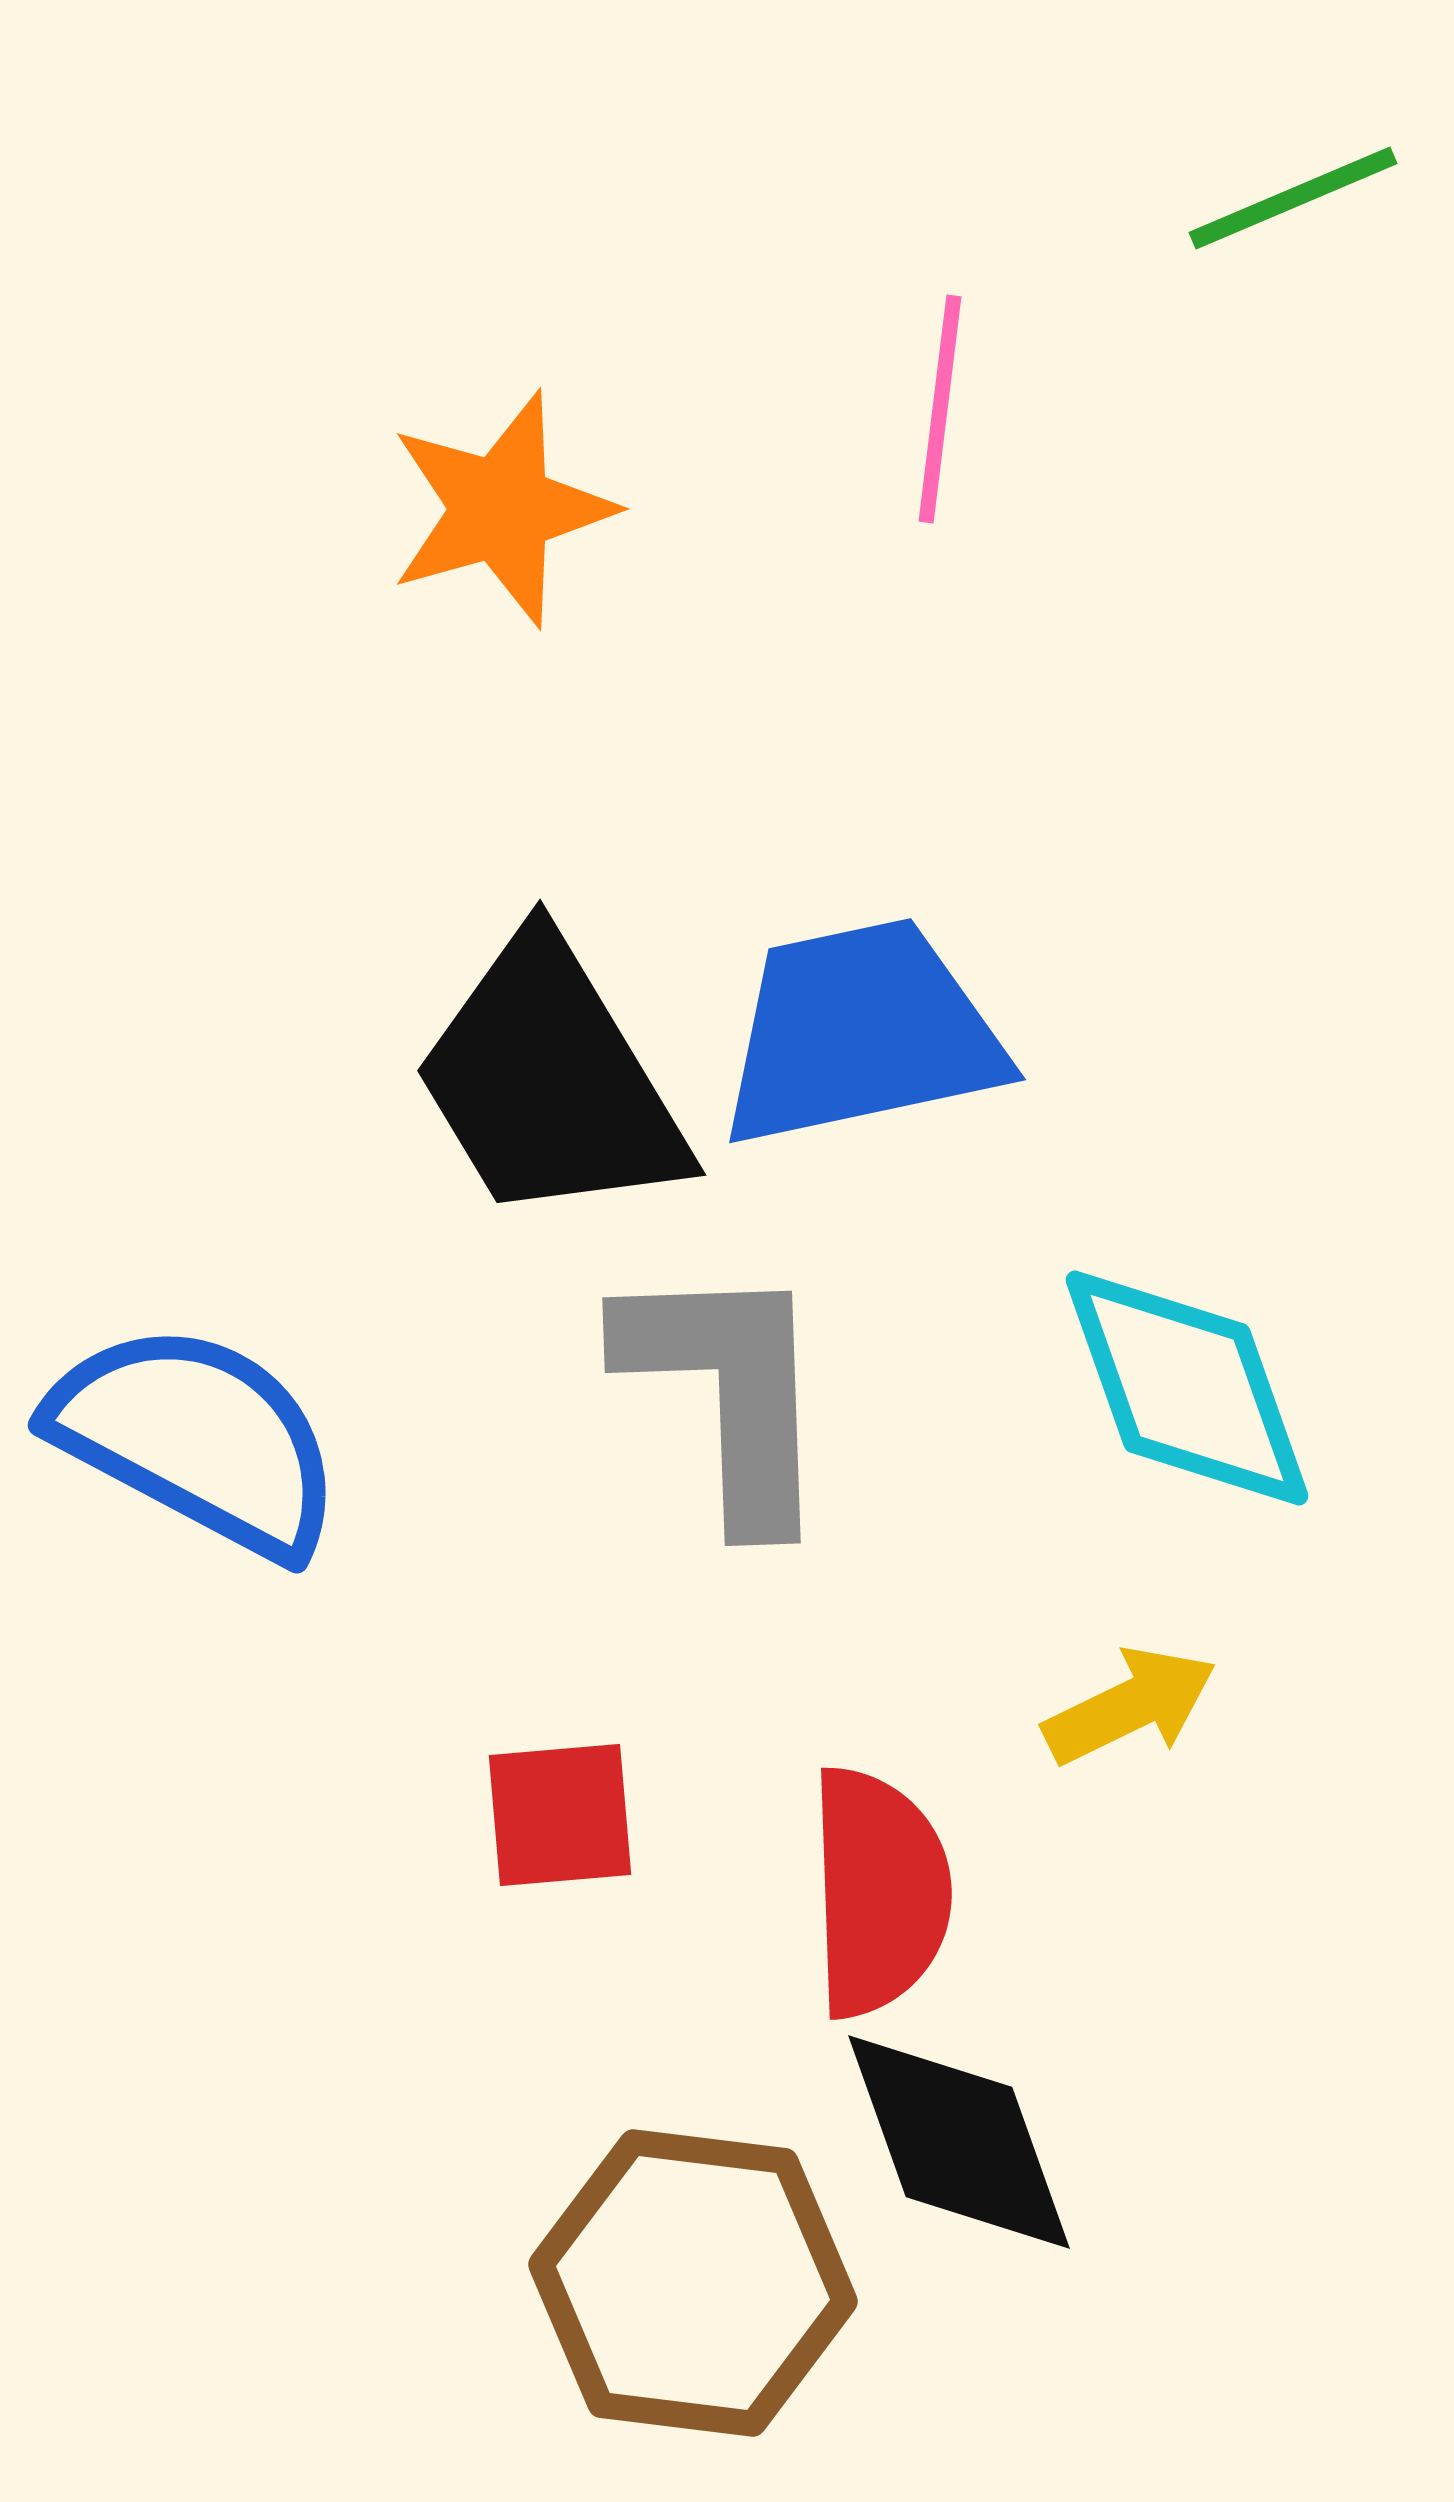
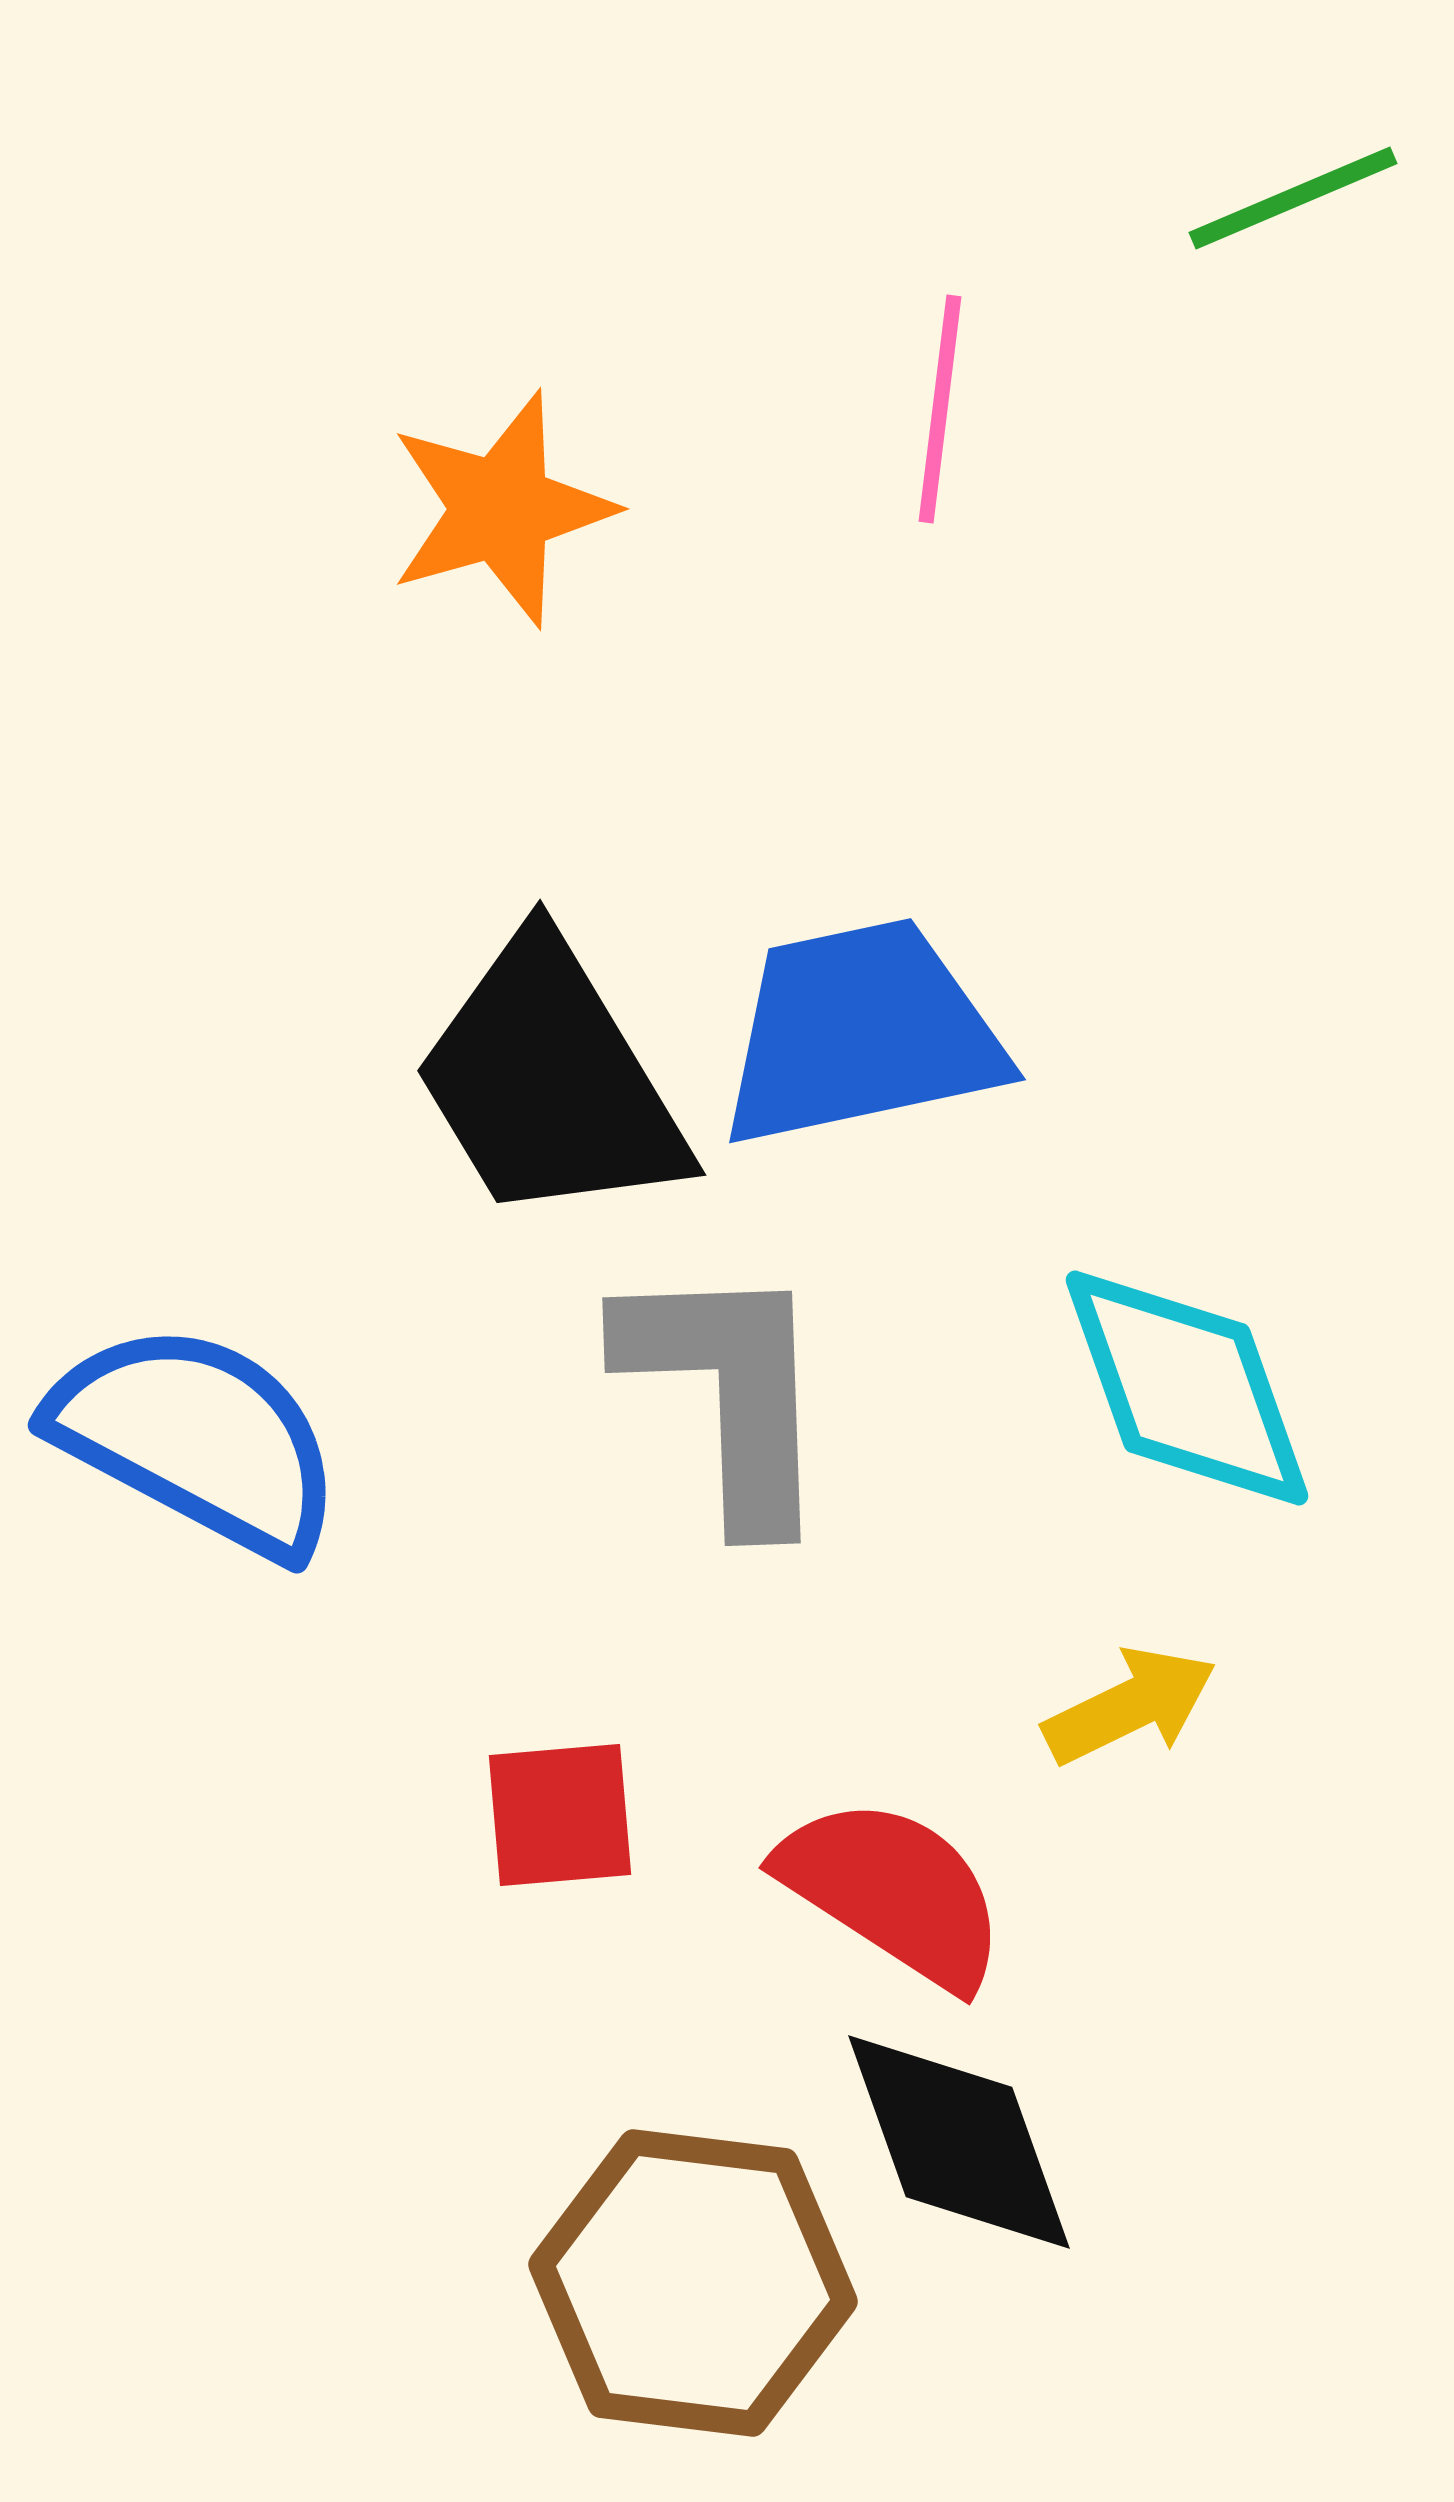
red semicircle: moved 14 px right; rotated 55 degrees counterclockwise
